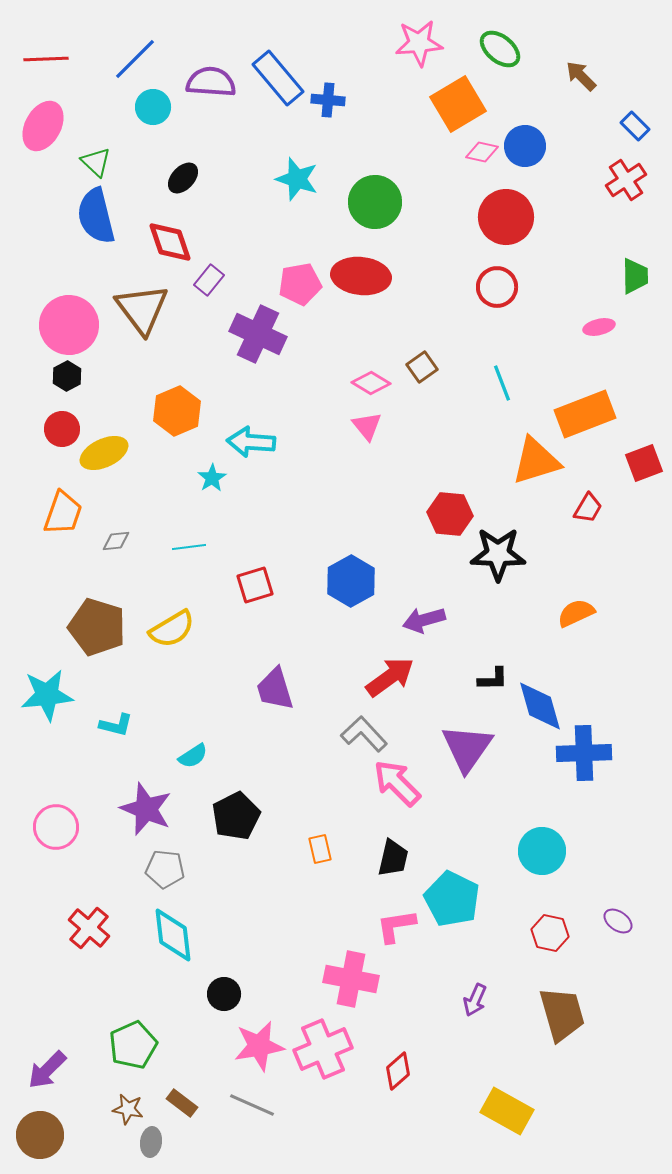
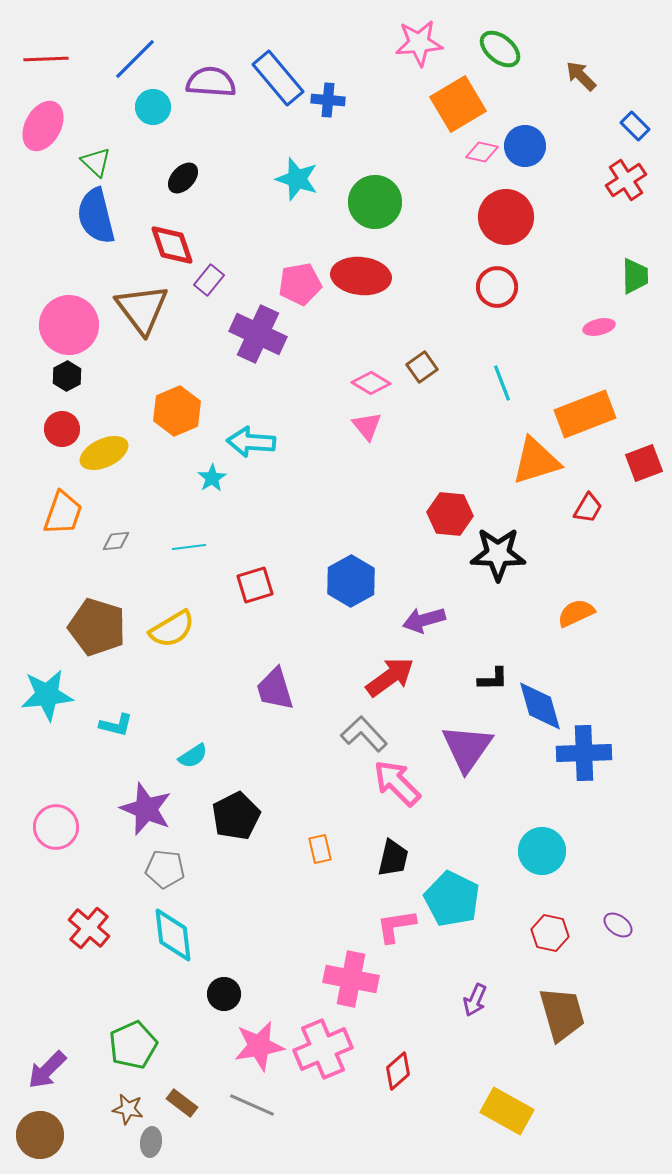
red diamond at (170, 242): moved 2 px right, 3 px down
purple ellipse at (618, 921): moved 4 px down
